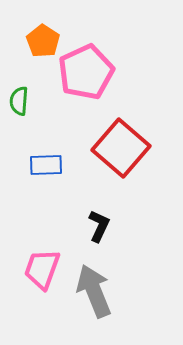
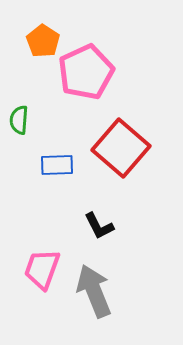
green semicircle: moved 19 px down
blue rectangle: moved 11 px right
black L-shape: rotated 128 degrees clockwise
